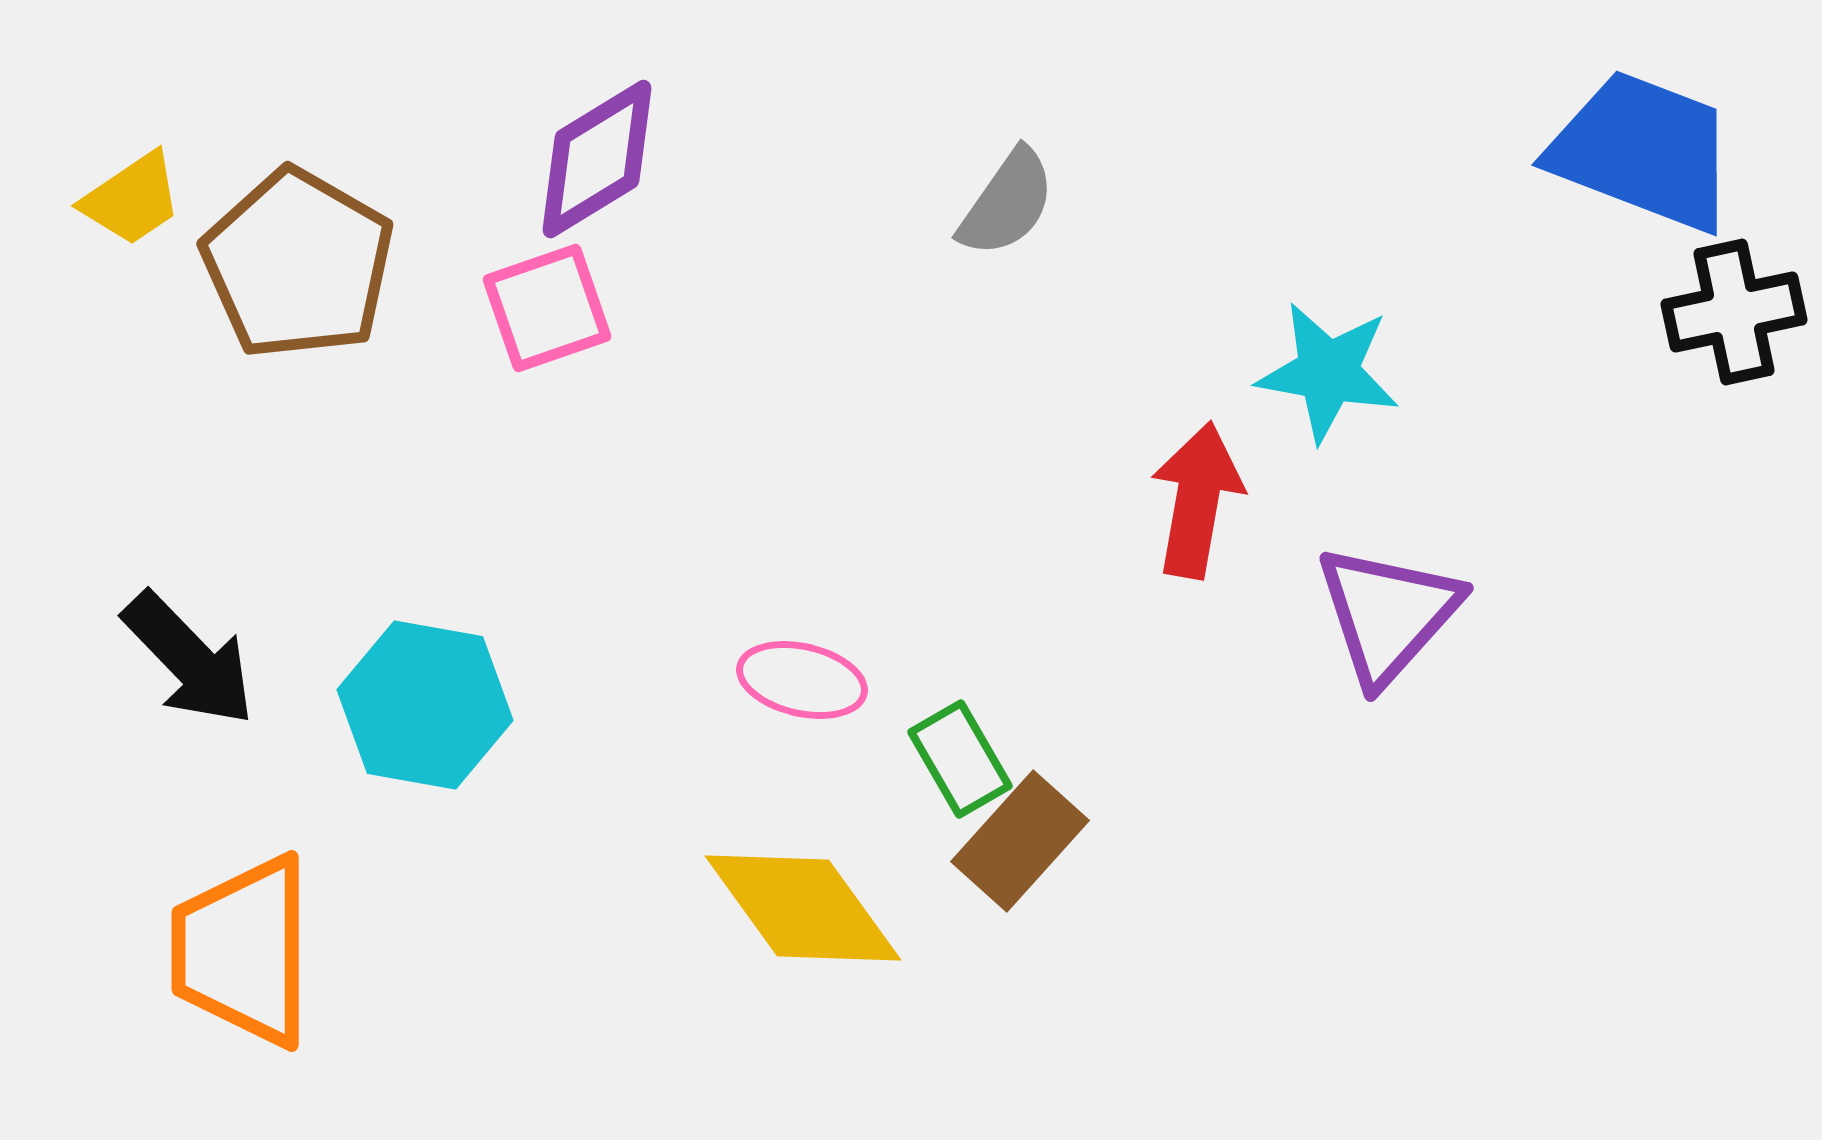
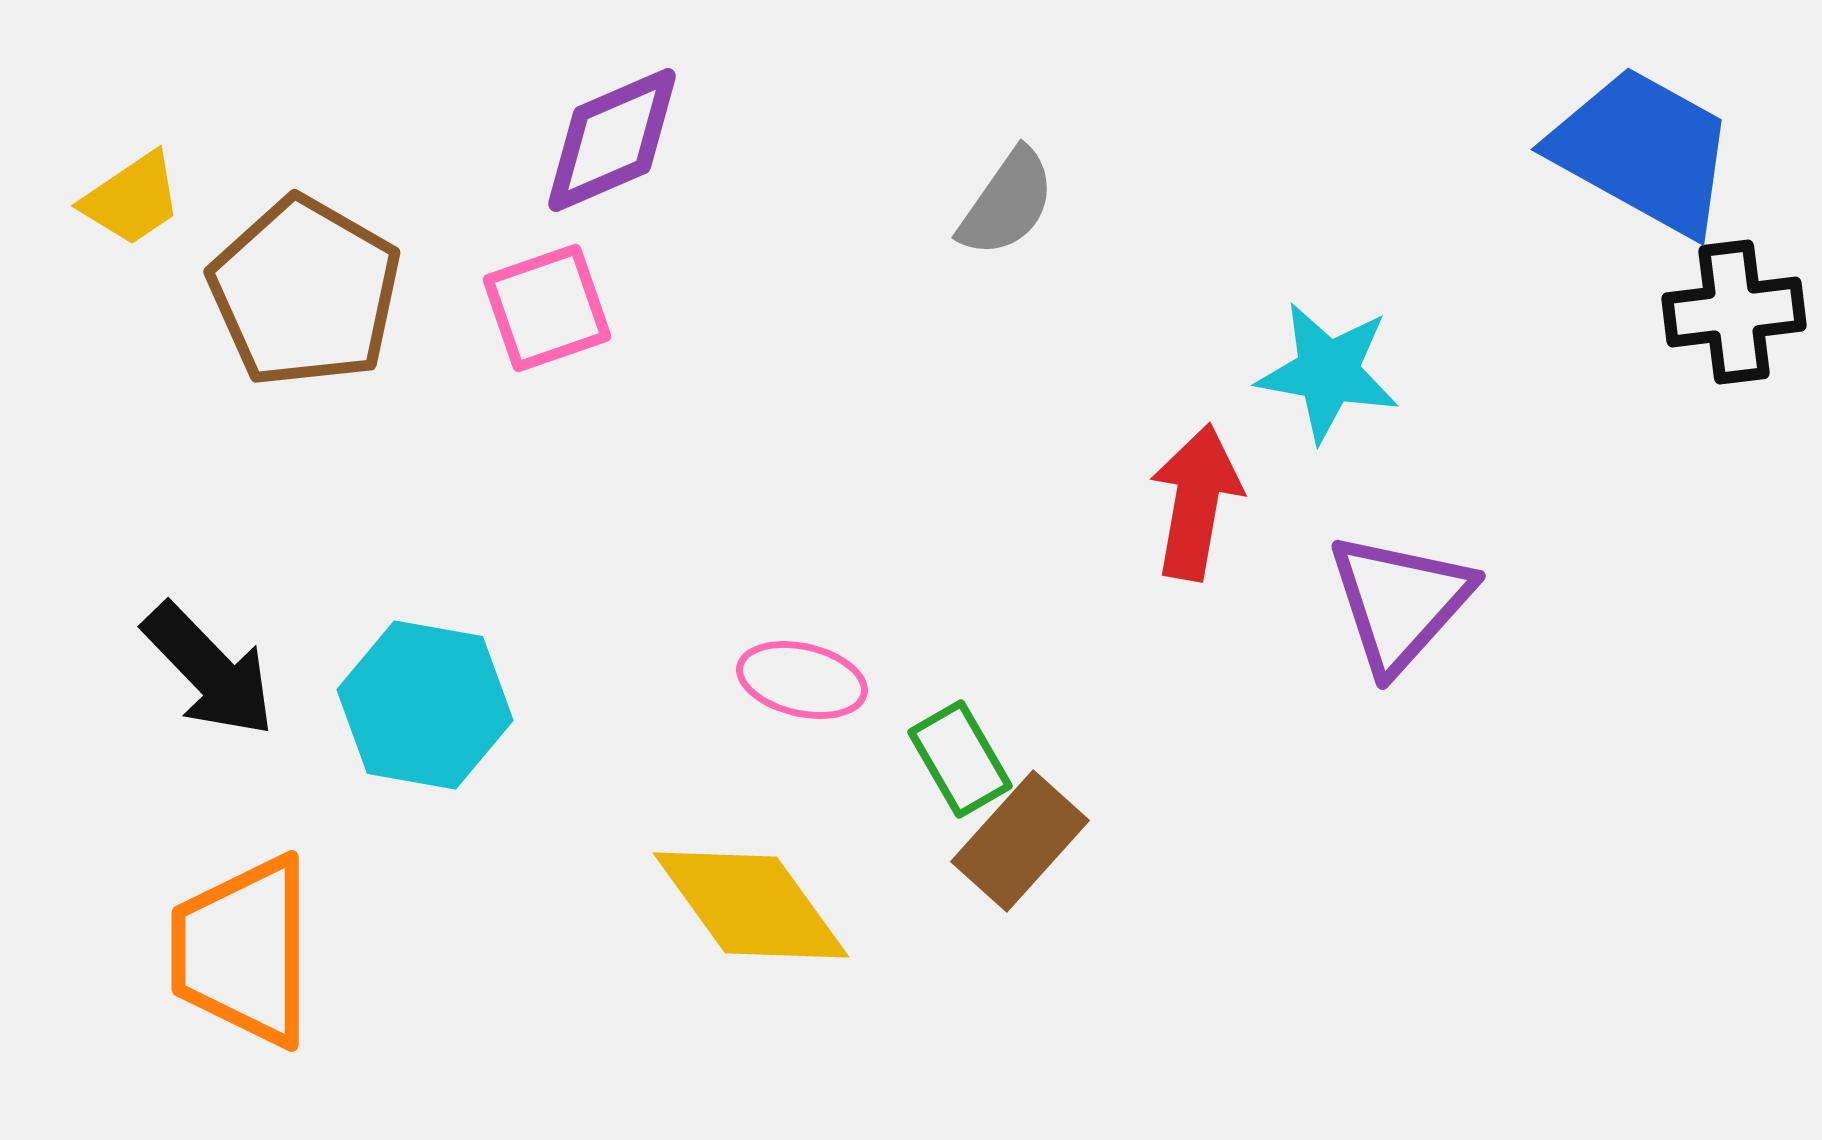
blue trapezoid: rotated 8 degrees clockwise
purple diamond: moved 15 px right, 19 px up; rotated 8 degrees clockwise
brown pentagon: moved 7 px right, 28 px down
black cross: rotated 5 degrees clockwise
red arrow: moved 1 px left, 2 px down
purple triangle: moved 12 px right, 12 px up
black arrow: moved 20 px right, 11 px down
yellow diamond: moved 52 px left, 3 px up
